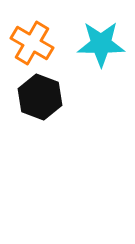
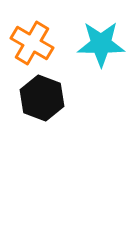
black hexagon: moved 2 px right, 1 px down
